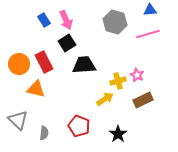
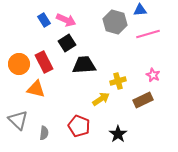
blue triangle: moved 10 px left
pink arrow: rotated 42 degrees counterclockwise
pink star: moved 16 px right
yellow arrow: moved 4 px left
